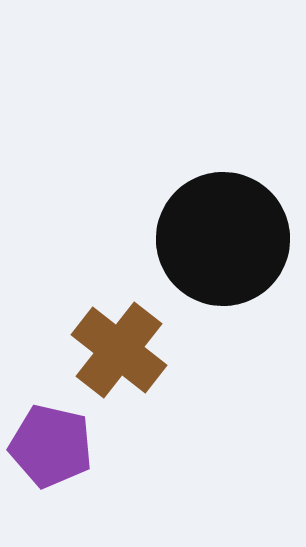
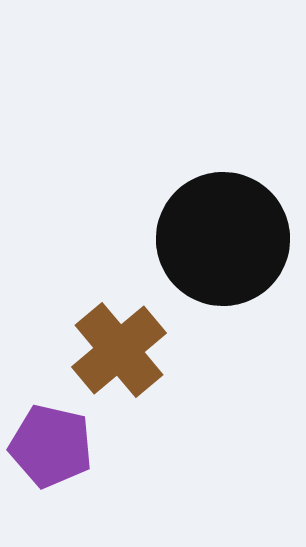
brown cross: rotated 12 degrees clockwise
